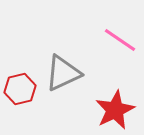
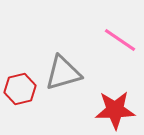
gray triangle: rotated 9 degrees clockwise
red star: rotated 24 degrees clockwise
